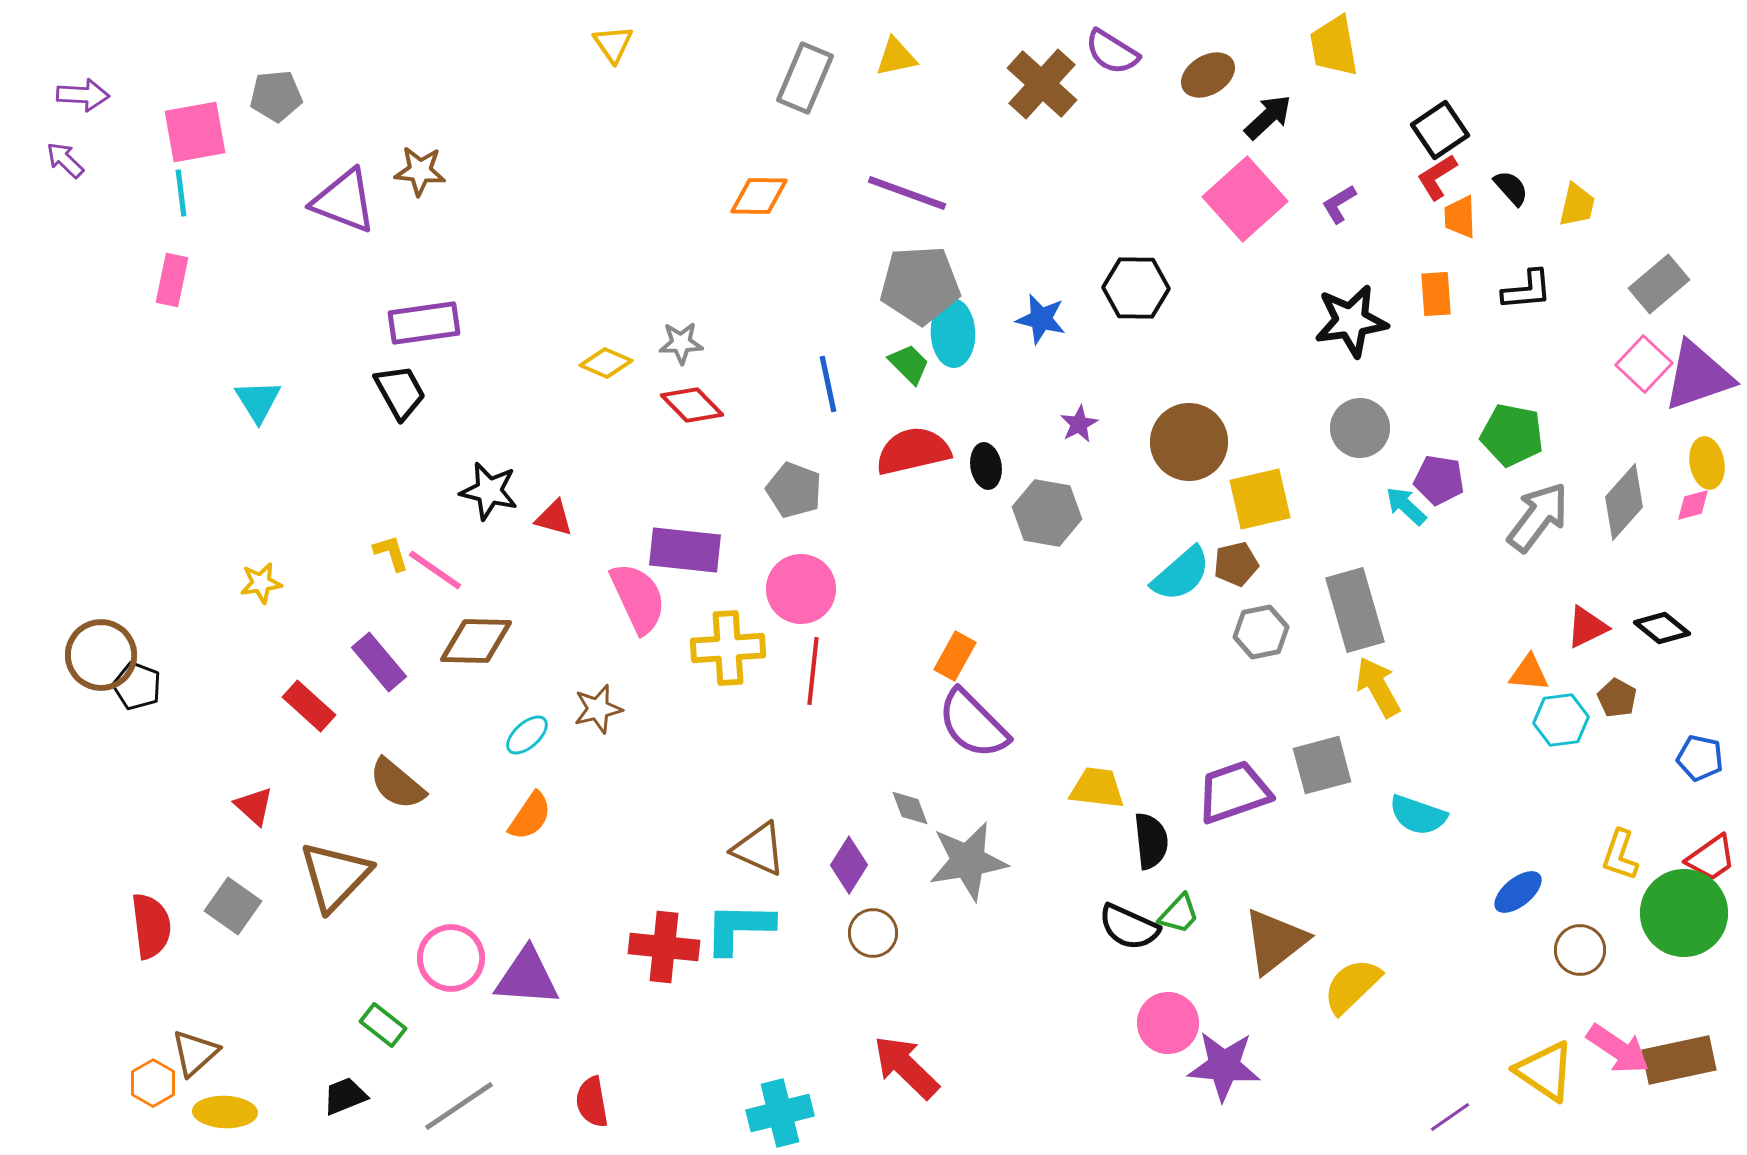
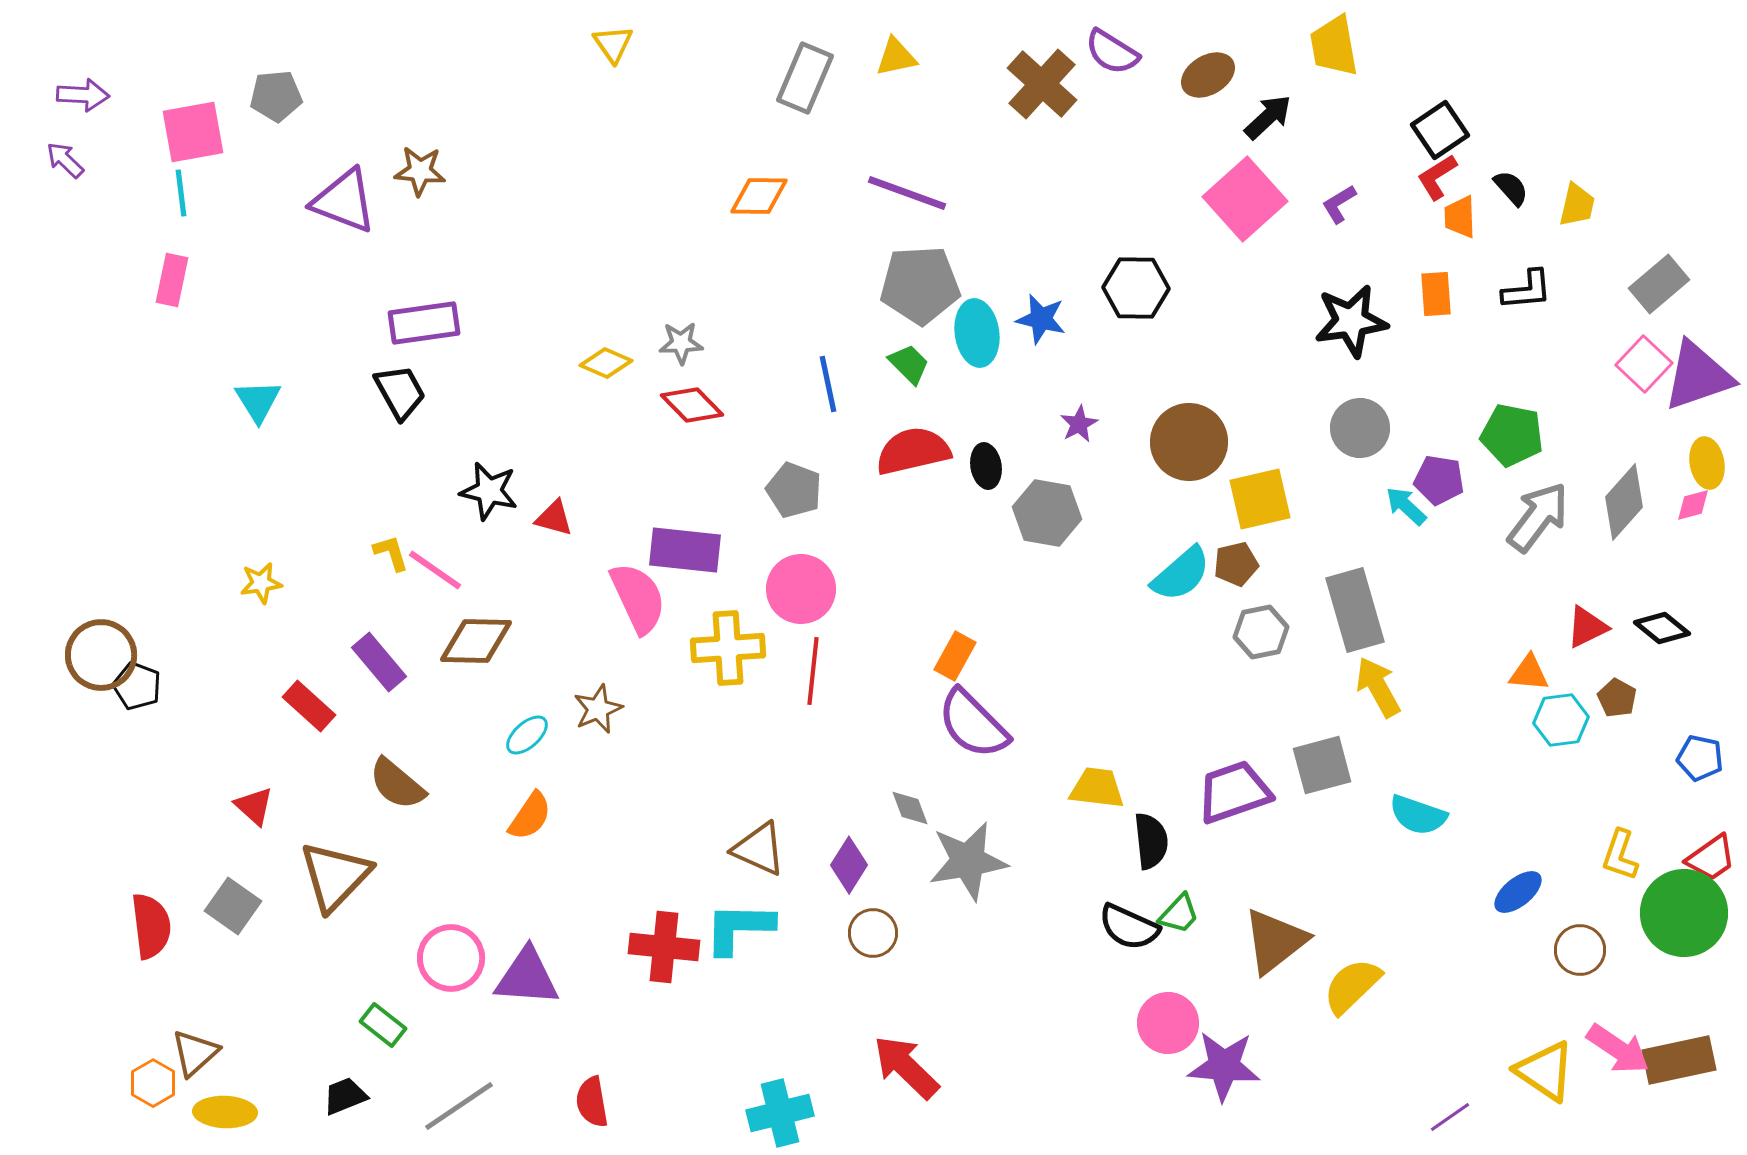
pink square at (195, 132): moved 2 px left
cyan ellipse at (953, 333): moved 24 px right; rotated 6 degrees counterclockwise
brown star at (598, 709): rotated 9 degrees counterclockwise
